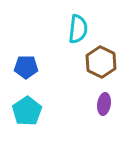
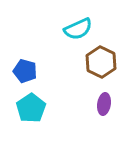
cyan semicircle: rotated 60 degrees clockwise
blue pentagon: moved 1 px left, 4 px down; rotated 15 degrees clockwise
cyan pentagon: moved 4 px right, 3 px up
